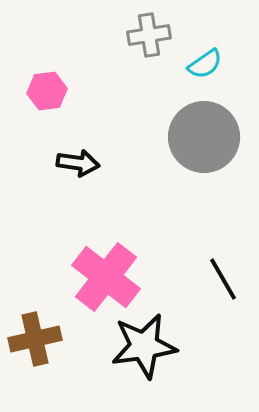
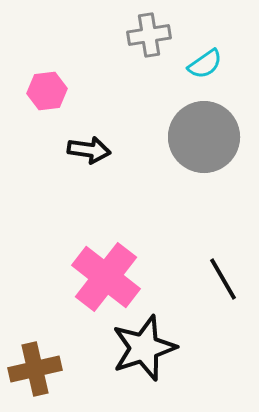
black arrow: moved 11 px right, 13 px up
brown cross: moved 30 px down
black star: moved 2 px down; rotated 10 degrees counterclockwise
